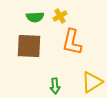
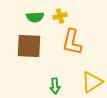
yellow cross: rotated 16 degrees clockwise
